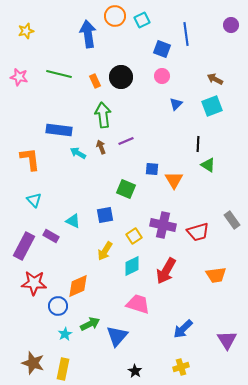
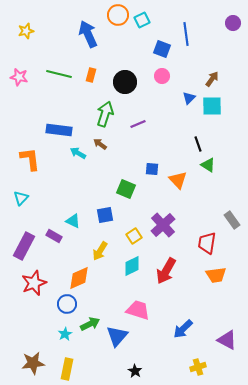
orange circle at (115, 16): moved 3 px right, 1 px up
purple circle at (231, 25): moved 2 px right, 2 px up
blue arrow at (88, 34): rotated 16 degrees counterclockwise
black circle at (121, 77): moved 4 px right, 5 px down
brown arrow at (215, 79): moved 3 px left; rotated 98 degrees clockwise
orange rectangle at (95, 81): moved 4 px left, 6 px up; rotated 40 degrees clockwise
blue triangle at (176, 104): moved 13 px right, 6 px up
cyan square at (212, 106): rotated 20 degrees clockwise
green arrow at (103, 115): moved 2 px right, 1 px up; rotated 25 degrees clockwise
purple line at (126, 141): moved 12 px right, 17 px up
black line at (198, 144): rotated 21 degrees counterclockwise
brown arrow at (101, 147): moved 1 px left, 3 px up; rotated 32 degrees counterclockwise
orange triangle at (174, 180): moved 4 px right; rotated 12 degrees counterclockwise
cyan triangle at (34, 200): moved 13 px left, 2 px up; rotated 28 degrees clockwise
purple cross at (163, 225): rotated 35 degrees clockwise
red trapezoid at (198, 232): moved 9 px right, 11 px down; rotated 115 degrees clockwise
purple rectangle at (51, 236): moved 3 px right
yellow arrow at (105, 251): moved 5 px left
red star at (34, 283): rotated 25 degrees counterclockwise
orange diamond at (78, 286): moved 1 px right, 8 px up
pink trapezoid at (138, 304): moved 6 px down
blue circle at (58, 306): moved 9 px right, 2 px up
purple triangle at (227, 340): rotated 30 degrees counterclockwise
brown star at (33, 363): rotated 25 degrees counterclockwise
yellow cross at (181, 367): moved 17 px right
yellow rectangle at (63, 369): moved 4 px right
